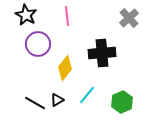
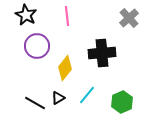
purple circle: moved 1 px left, 2 px down
black triangle: moved 1 px right, 2 px up
